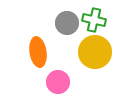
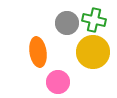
yellow circle: moved 2 px left
